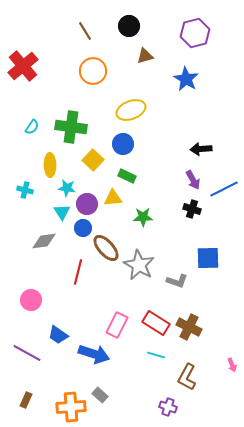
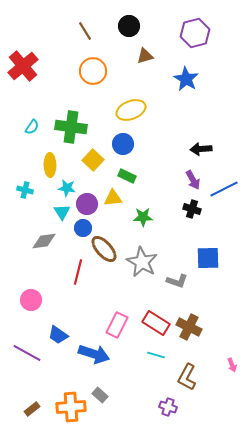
brown ellipse at (106, 248): moved 2 px left, 1 px down
gray star at (139, 265): moved 3 px right, 3 px up
brown rectangle at (26, 400): moved 6 px right, 9 px down; rotated 28 degrees clockwise
